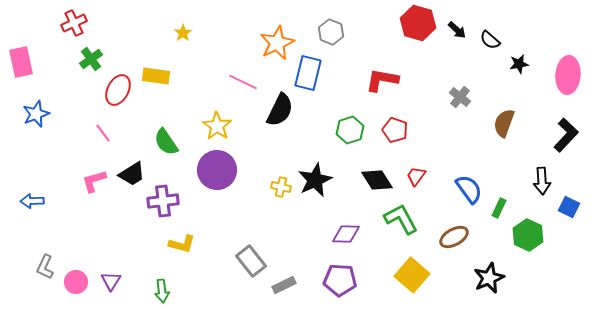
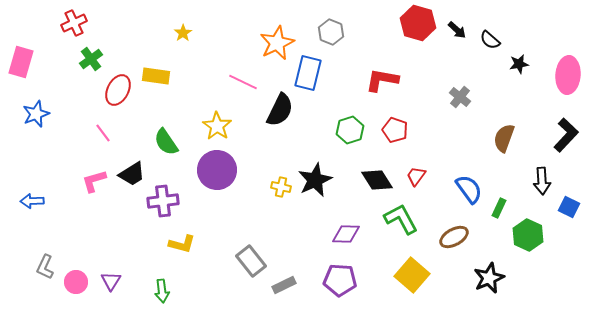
pink rectangle at (21, 62): rotated 28 degrees clockwise
brown semicircle at (504, 123): moved 15 px down
